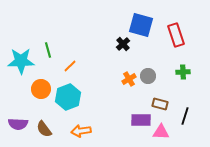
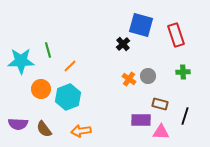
orange cross: rotated 24 degrees counterclockwise
